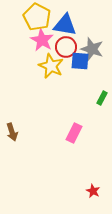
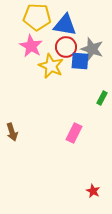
yellow pentagon: rotated 24 degrees counterclockwise
pink star: moved 11 px left, 6 px down
